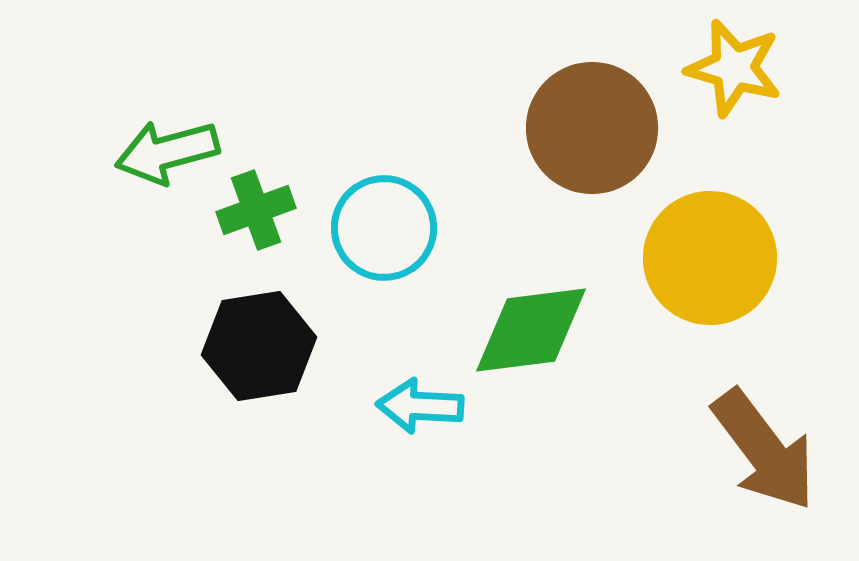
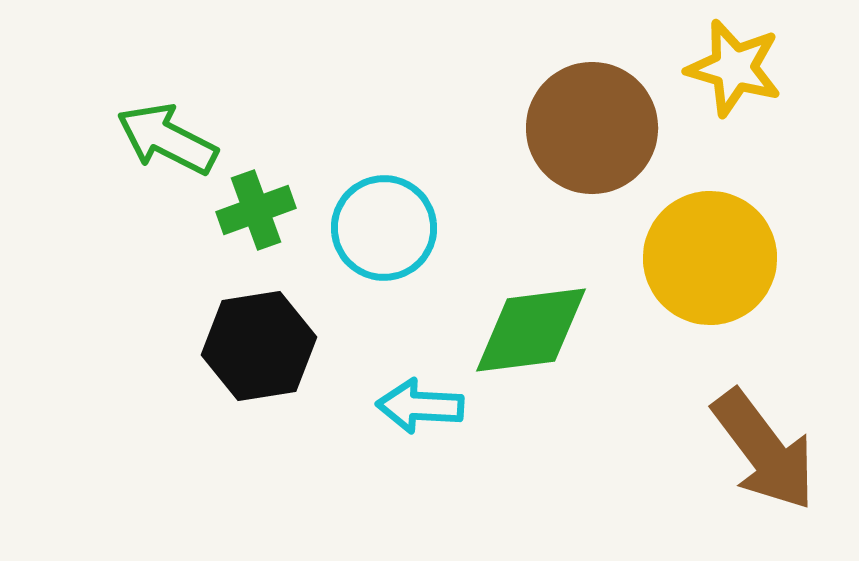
green arrow: moved 13 px up; rotated 42 degrees clockwise
